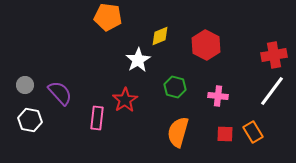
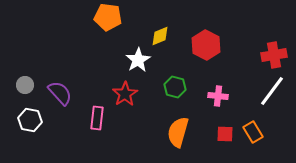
red star: moved 6 px up
